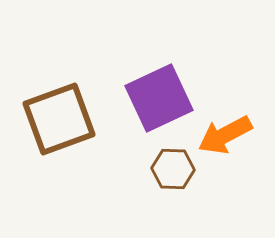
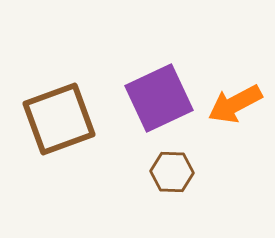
orange arrow: moved 10 px right, 31 px up
brown hexagon: moved 1 px left, 3 px down
